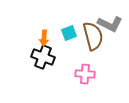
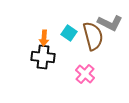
gray L-shape: moved 1 px up
cyan square: rotated 35 degrees counterclockwise
black cross: rotated 15 degrees counterclockwise
pink cross: rotated 36 degrees clockwise
